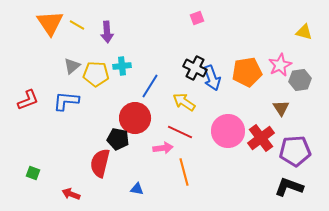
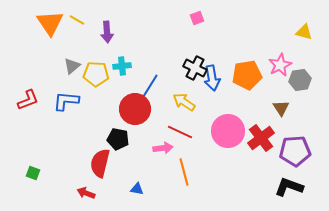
yellow line: moved 5 px up
orange pentagon: moved 3 px down
blue arrow: rotated 10 degrees clockwise
red circle: moved 9 px up
red arrow: moved 15 px right, 1 px up
